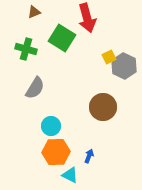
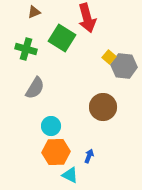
yellow square: rotated 24 degrees counterclockwise
gray hexagon: rotated 20 degrees counterclockwise
